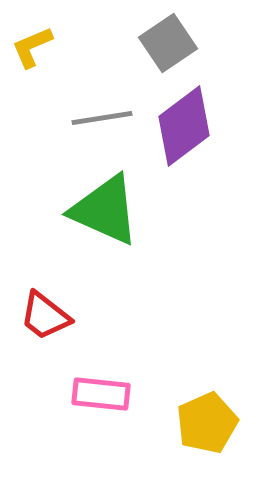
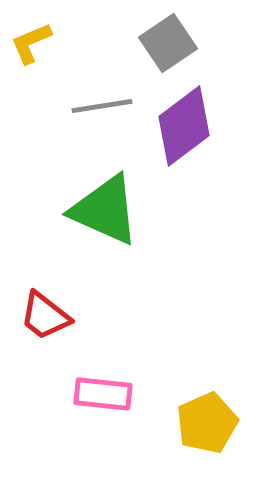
yellow L-shape: moved 1 px left, 4 px up
gray line: moved 12 px up
pink rectangle: moved 2 px right
